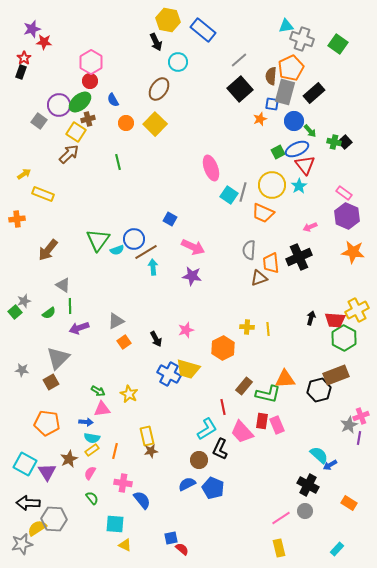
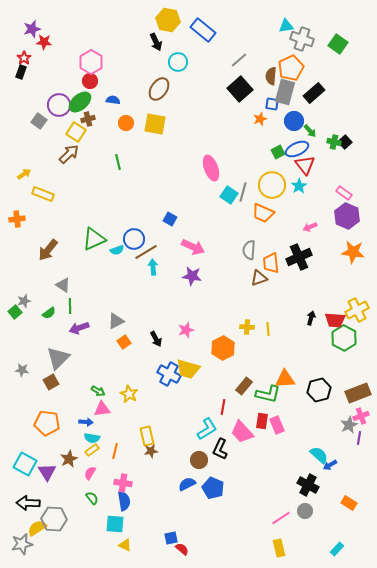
blue semicircle at (113, 100): rotated 128 degrees clockwise
yellow square at (155, 124): rotated 35 degrees counterclockwise
green triangle at (98, 240): moved 4 px left, 1 px up; rotated 30 degrees clockwise
brown rectangle at (336, 375): moved 22 px right, 18 px down
red line at (223, 407): rotated 21 degrees clockwise
blue semicircle at (142, 500): moved 18 px left, 1 px down; rotated 30 degrees clockwise
